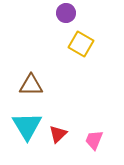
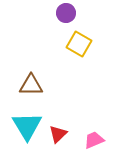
yellow square: moved 2 px left
pink trapezoid: rotated 45 degrees clockwise
